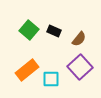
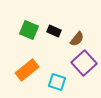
green square: rotated 18 degrees counterclockwise
brown semicircle: moved 2 px left
purple square: moved 4 px right, 4 px up
cyan square: moved 6 px right, 3 px down; rotated 18 degrees clockwise
